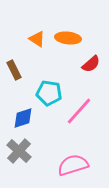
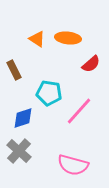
pink semicircle: rotated 148 degrees counterclockwise
